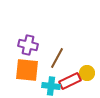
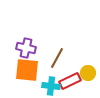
purple cross: moved 2 px left, 3 px down
yellow circle: moved 1 px right
